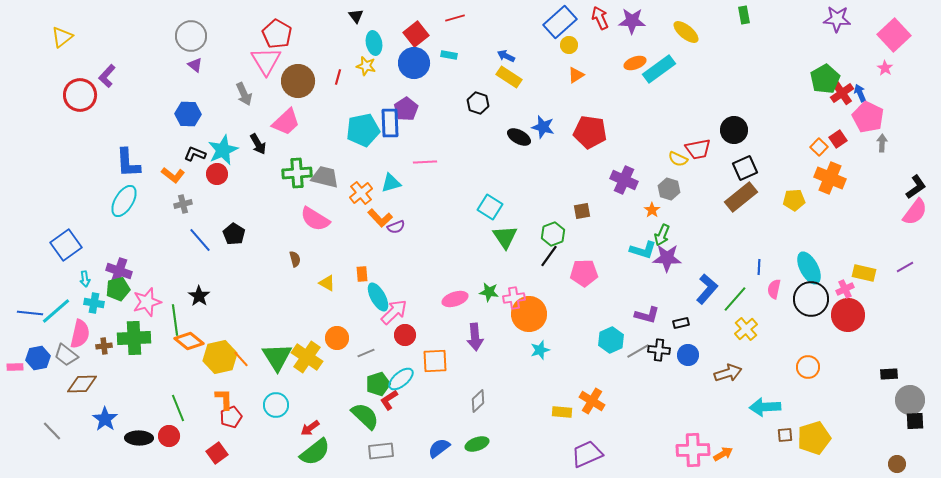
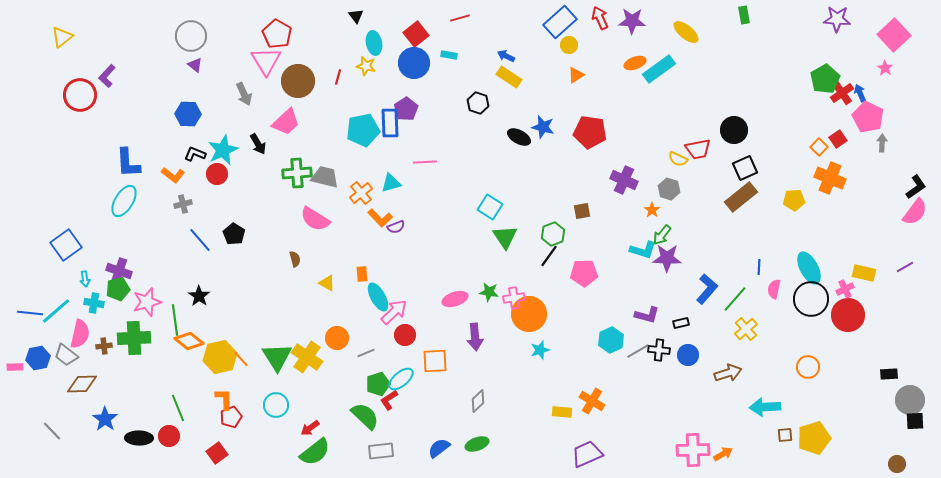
red line at (455, 18): moved 5 px right
green arrow at (662, 235): rotated 15 degrees clockwise
